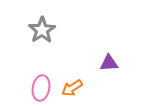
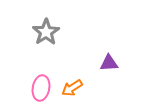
gray star: moved 4 px right, 2 px down
